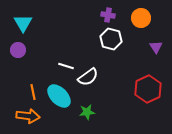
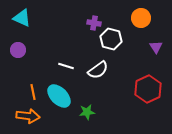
purple cross: moved 14 px left, 8 px down
cyan triangle: moved 1 px left, 5 px up; rotated 36 degrees counterclockwise
white semicircle: moved 10 px right, 7 px up
